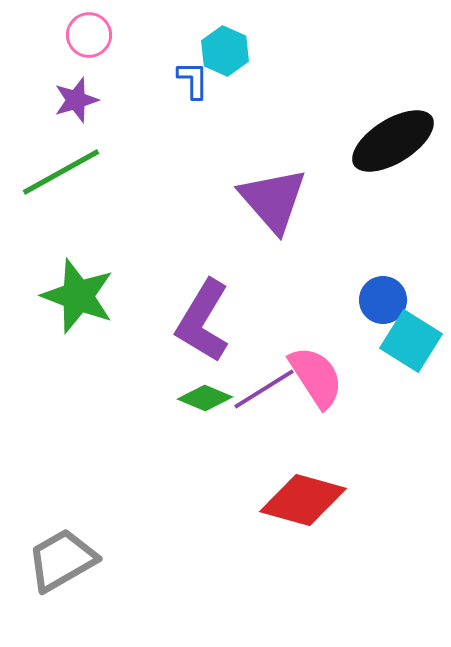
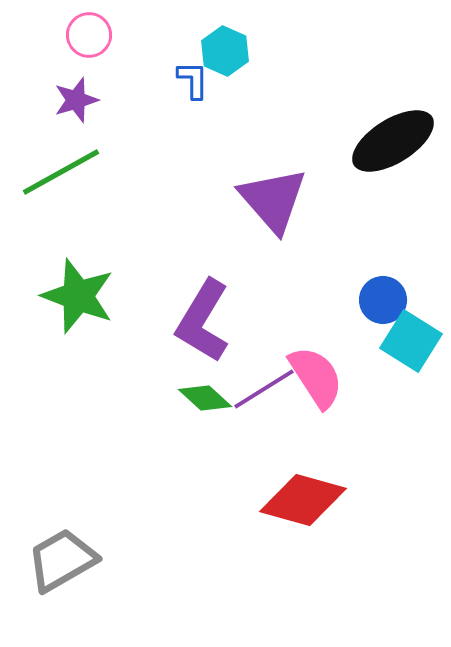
green diamond: rotated 20 degrees clockwise
